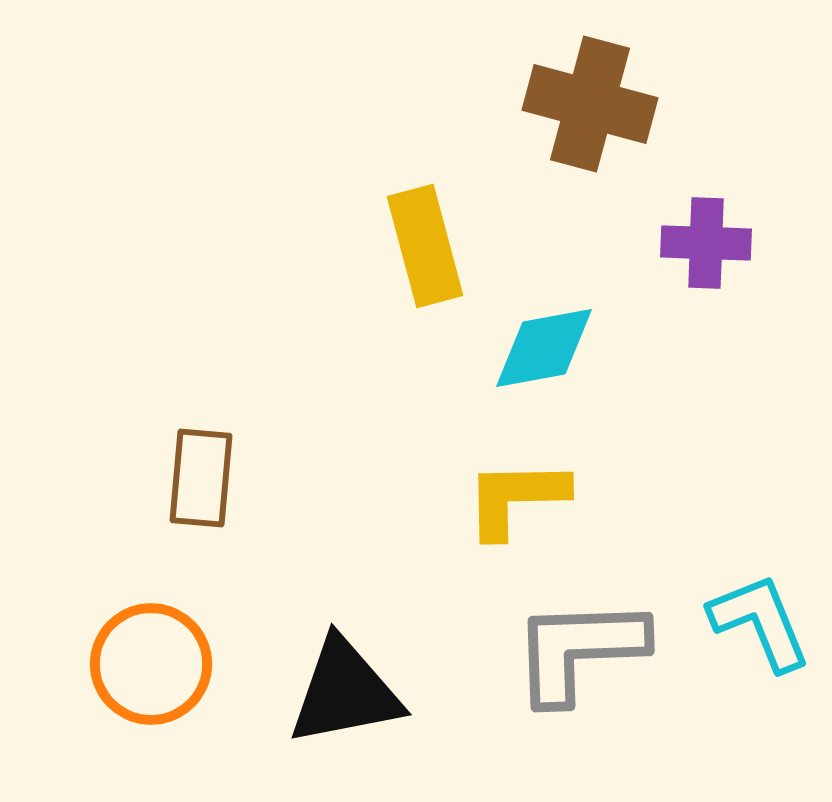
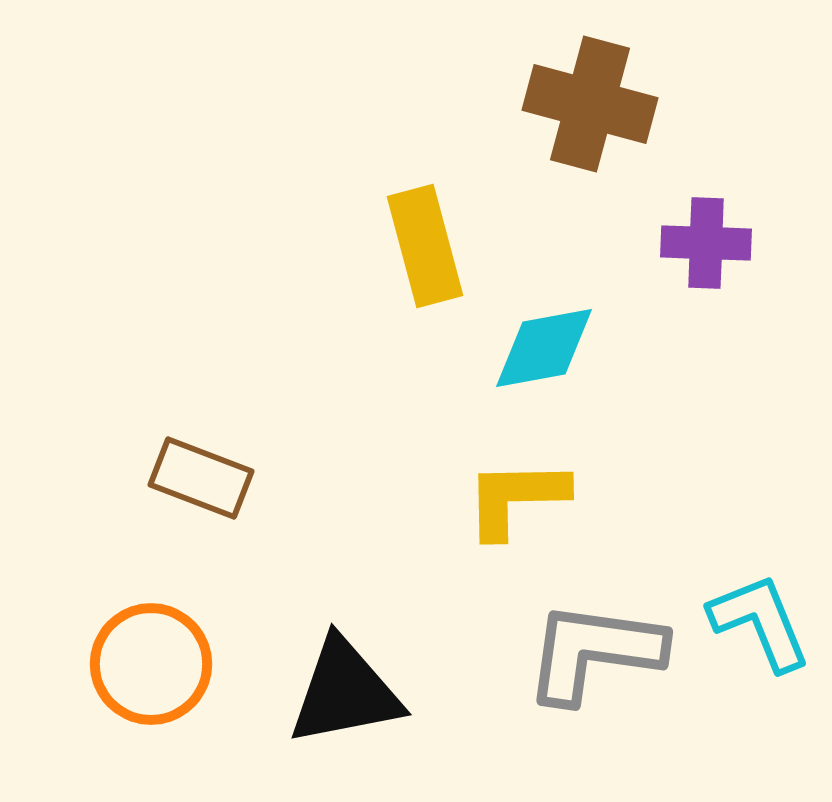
brown rectangle: rotated 74 degrees counterclockwise
gray L-shape: moved 15 px right, 2 px down; rotated 10 degrees clockwise
